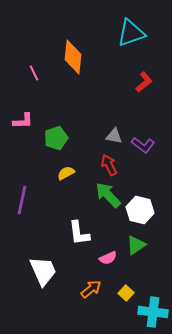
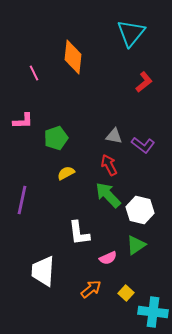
cyan triangle: rotated 32 degrees counterclockwise
white trapezoid: rotated 152 degrees counterclockwise
